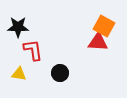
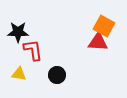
black star: moved 5 px down
black circle: moved 3 px left, 2 px down
